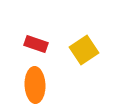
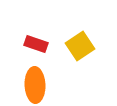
yellow square: moved 4 px left, 4 px up
